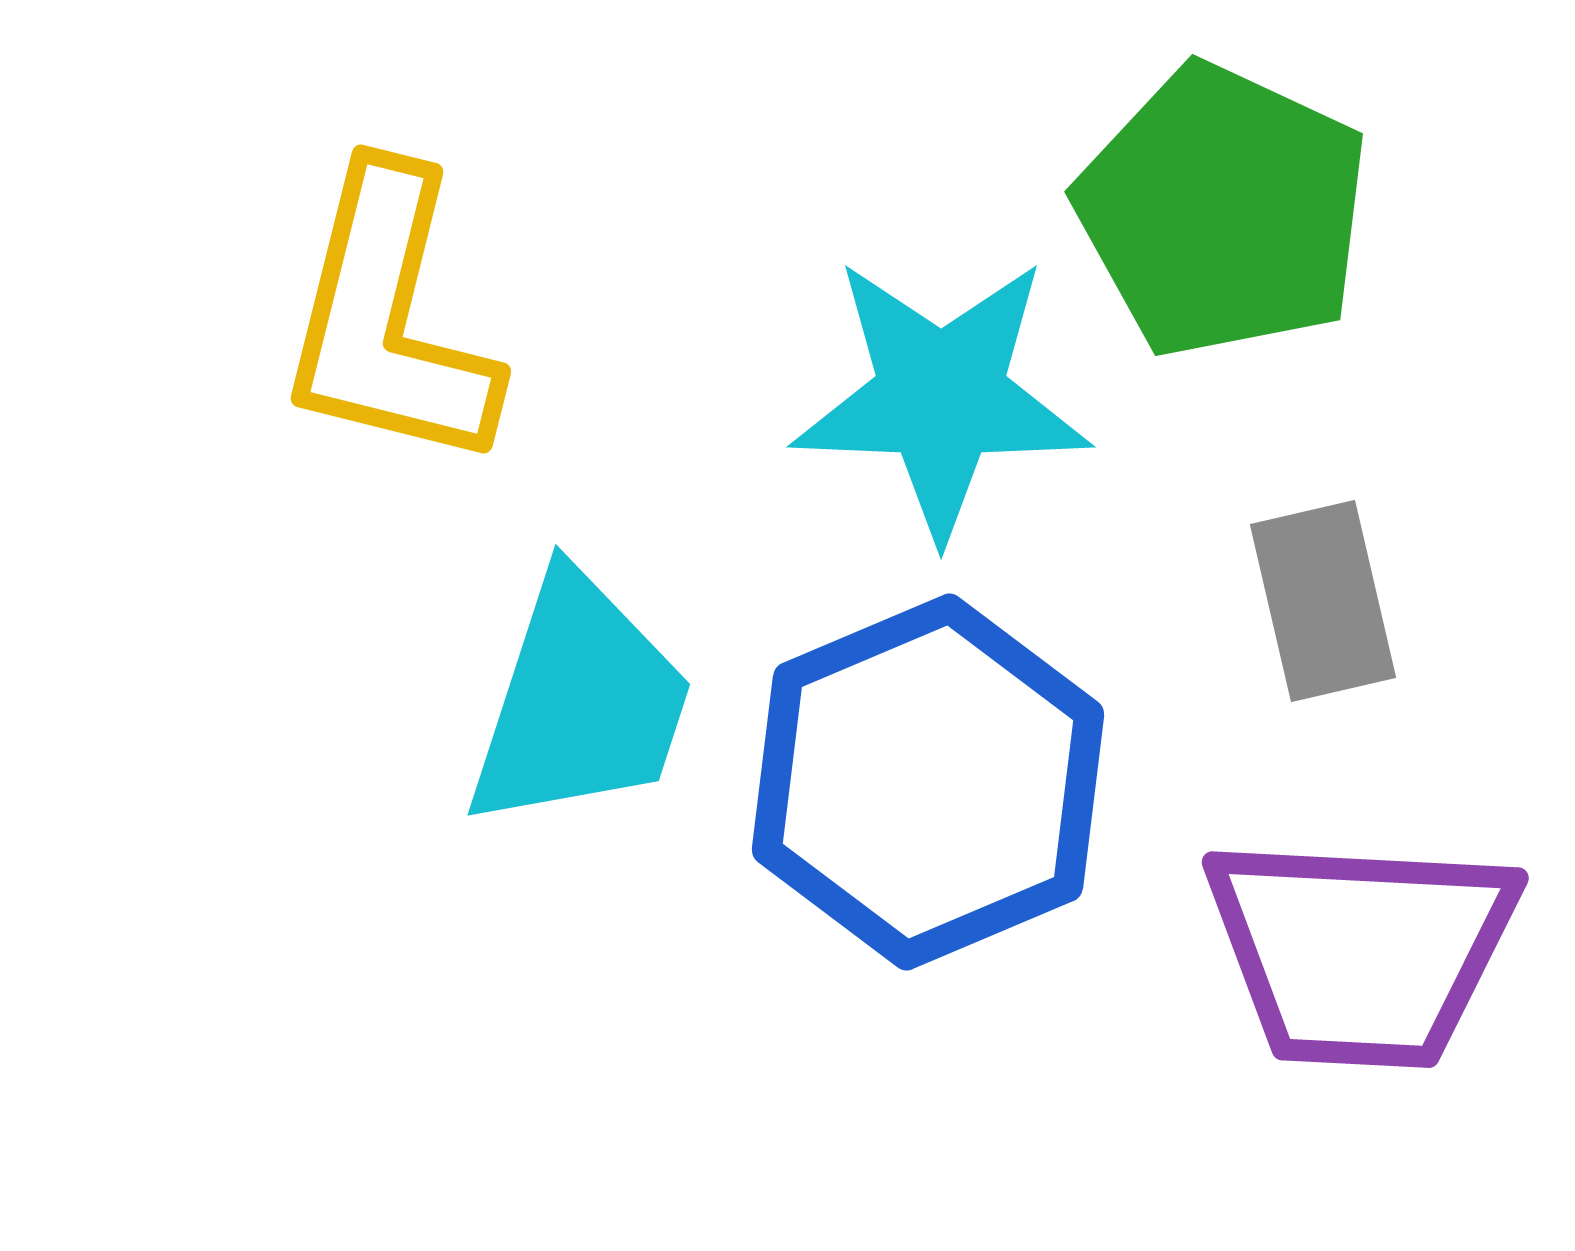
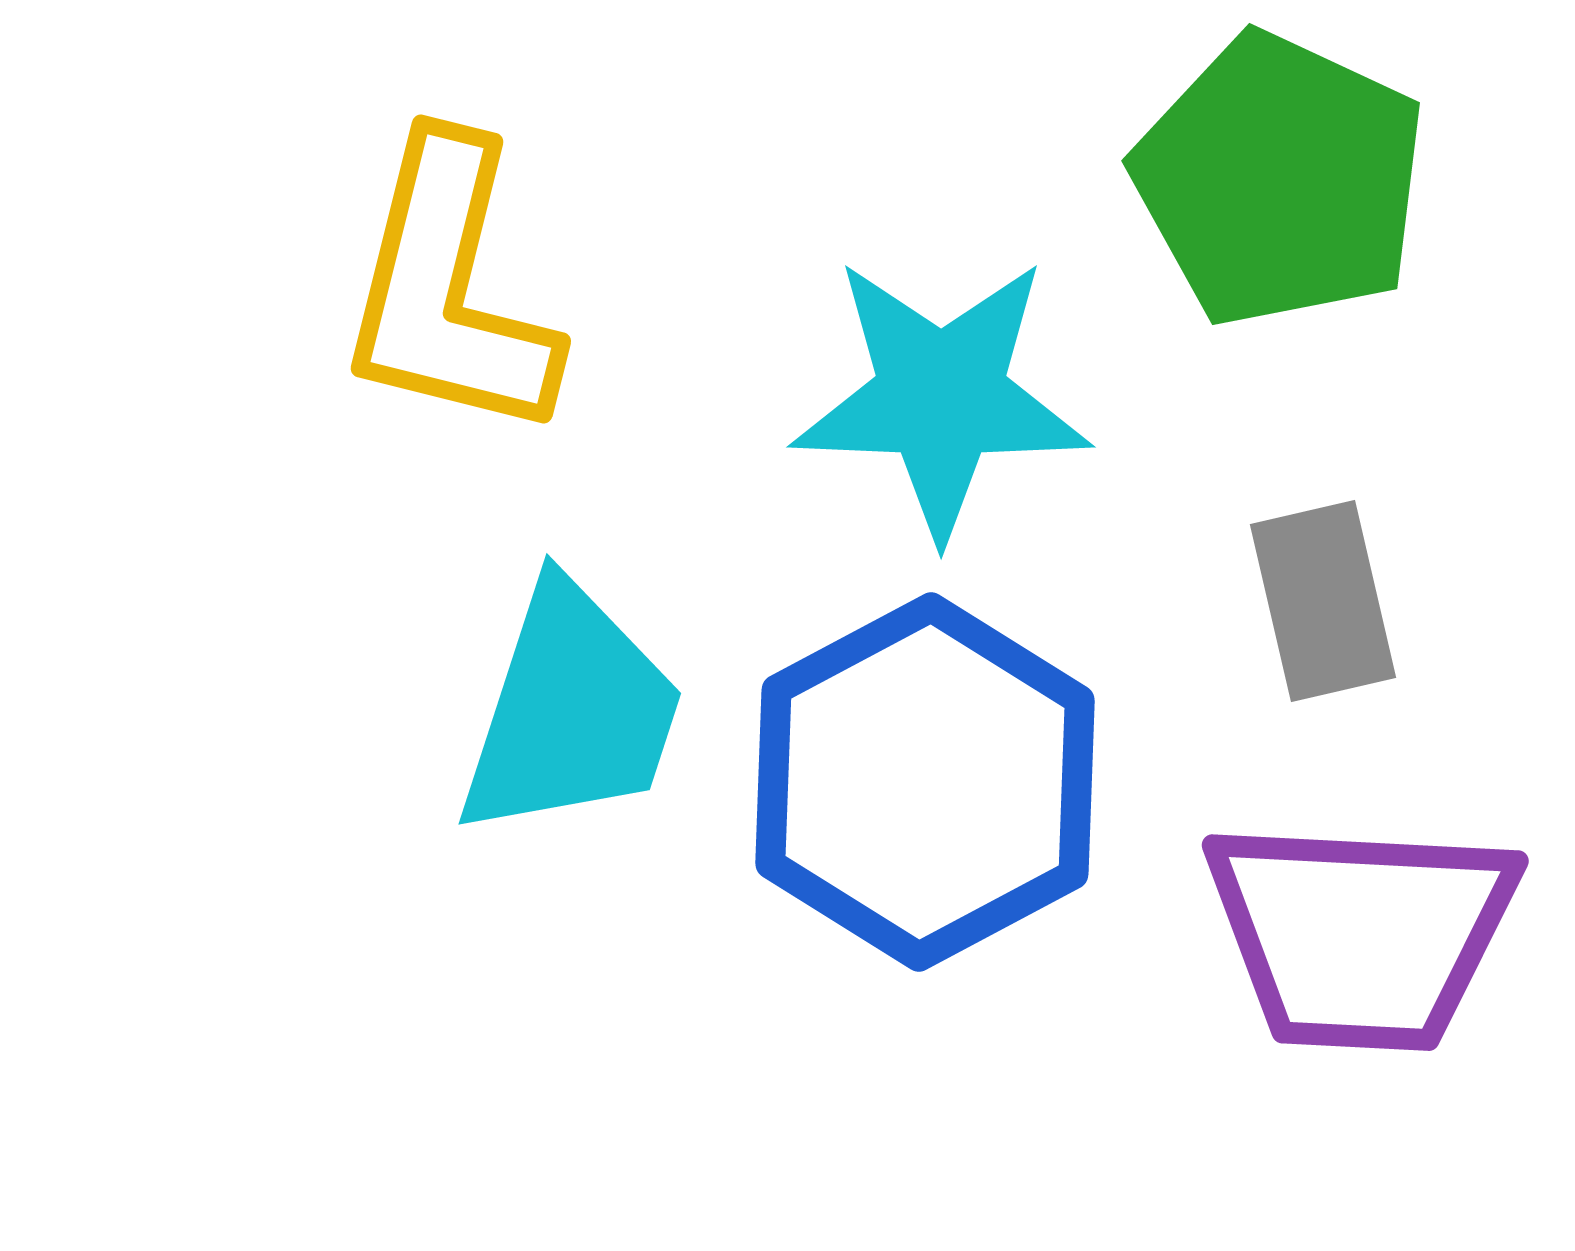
green pentagon: moved 57 px right, 31 px up
yellow L-shape: moved 60 px right, 30 px up
cyan trapezoid: moved 9 px left, 9 px down
blue hexagon: moved 3 px left; rotated 5 degrees counterclockwise
purple trapezoid: moved 17 px up
